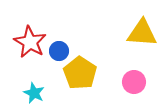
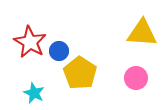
pink circle: moved 2 px right, 4 px up
